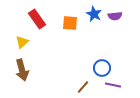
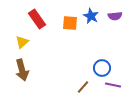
blue star: moved 3 px left, 2 px down
